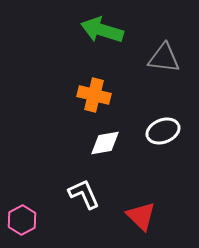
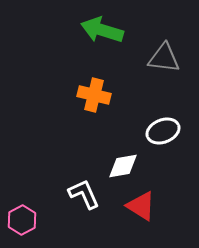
white diamond: moved 18 px right, 23 px down
red triangle: moved 10 px up; rotated 12 degrees counterclockwise
